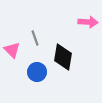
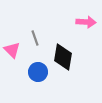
pink arrow: moved 2 px left
blue circle: moved 1 px right
